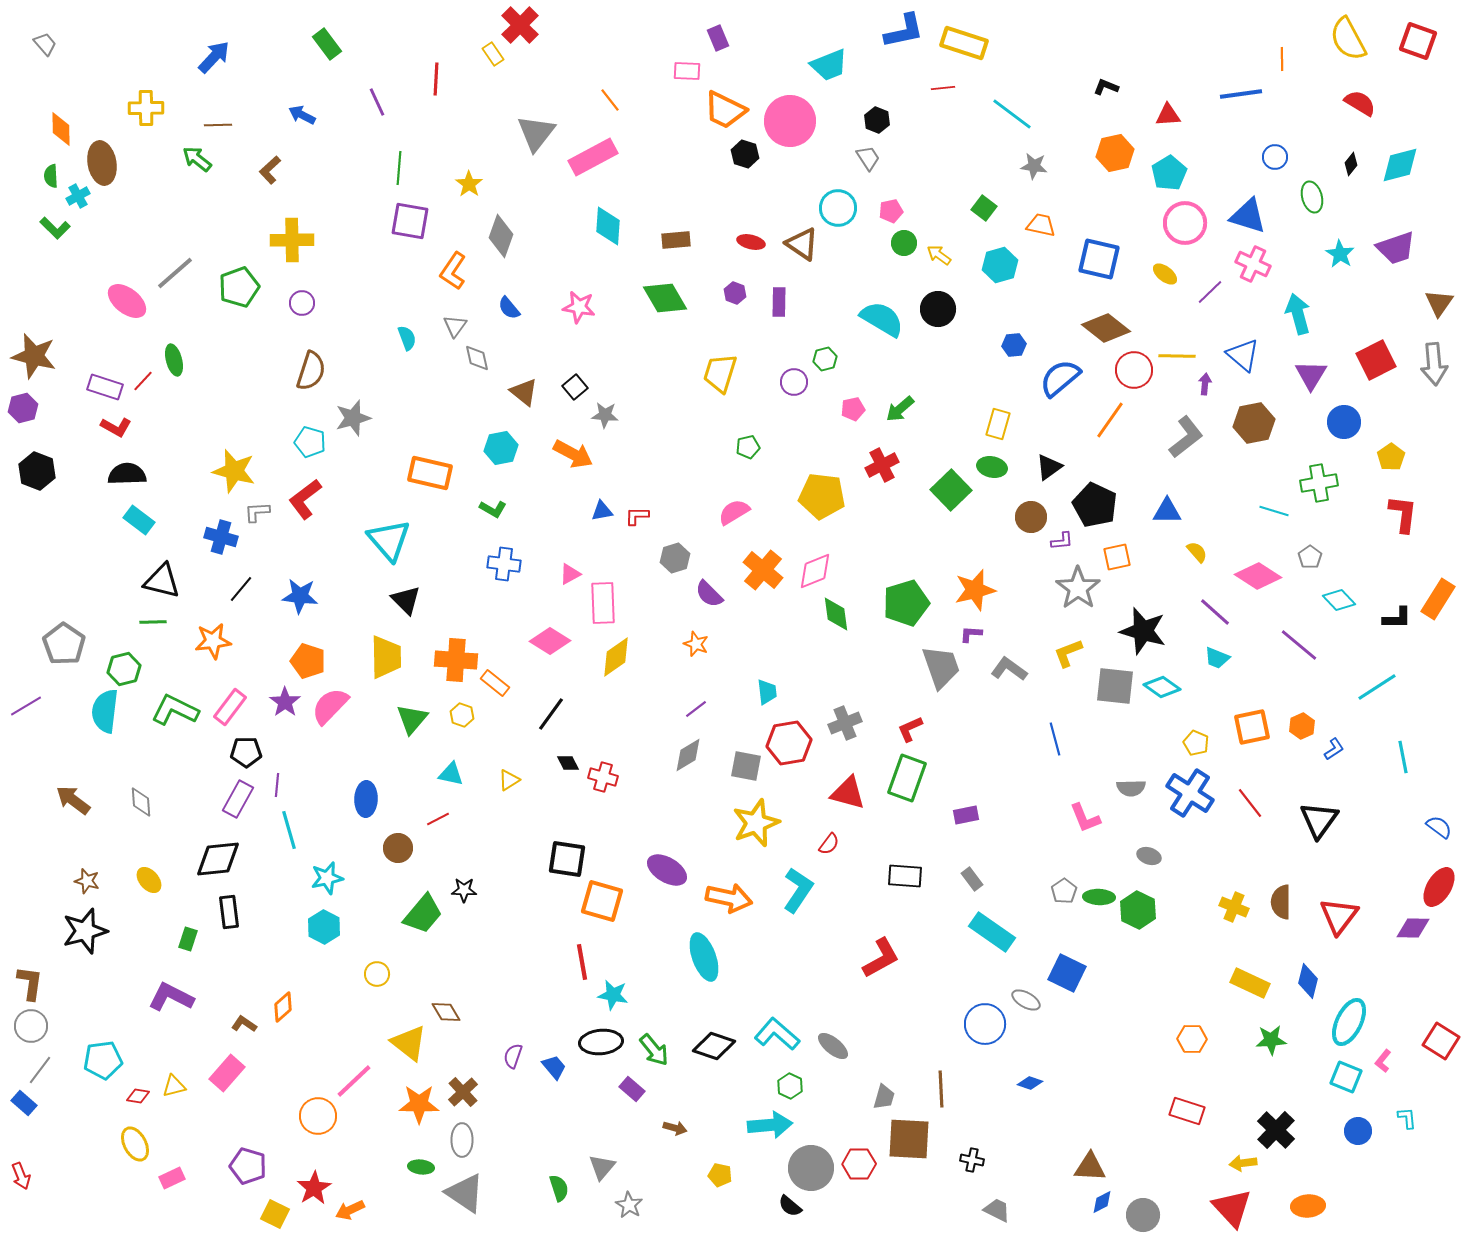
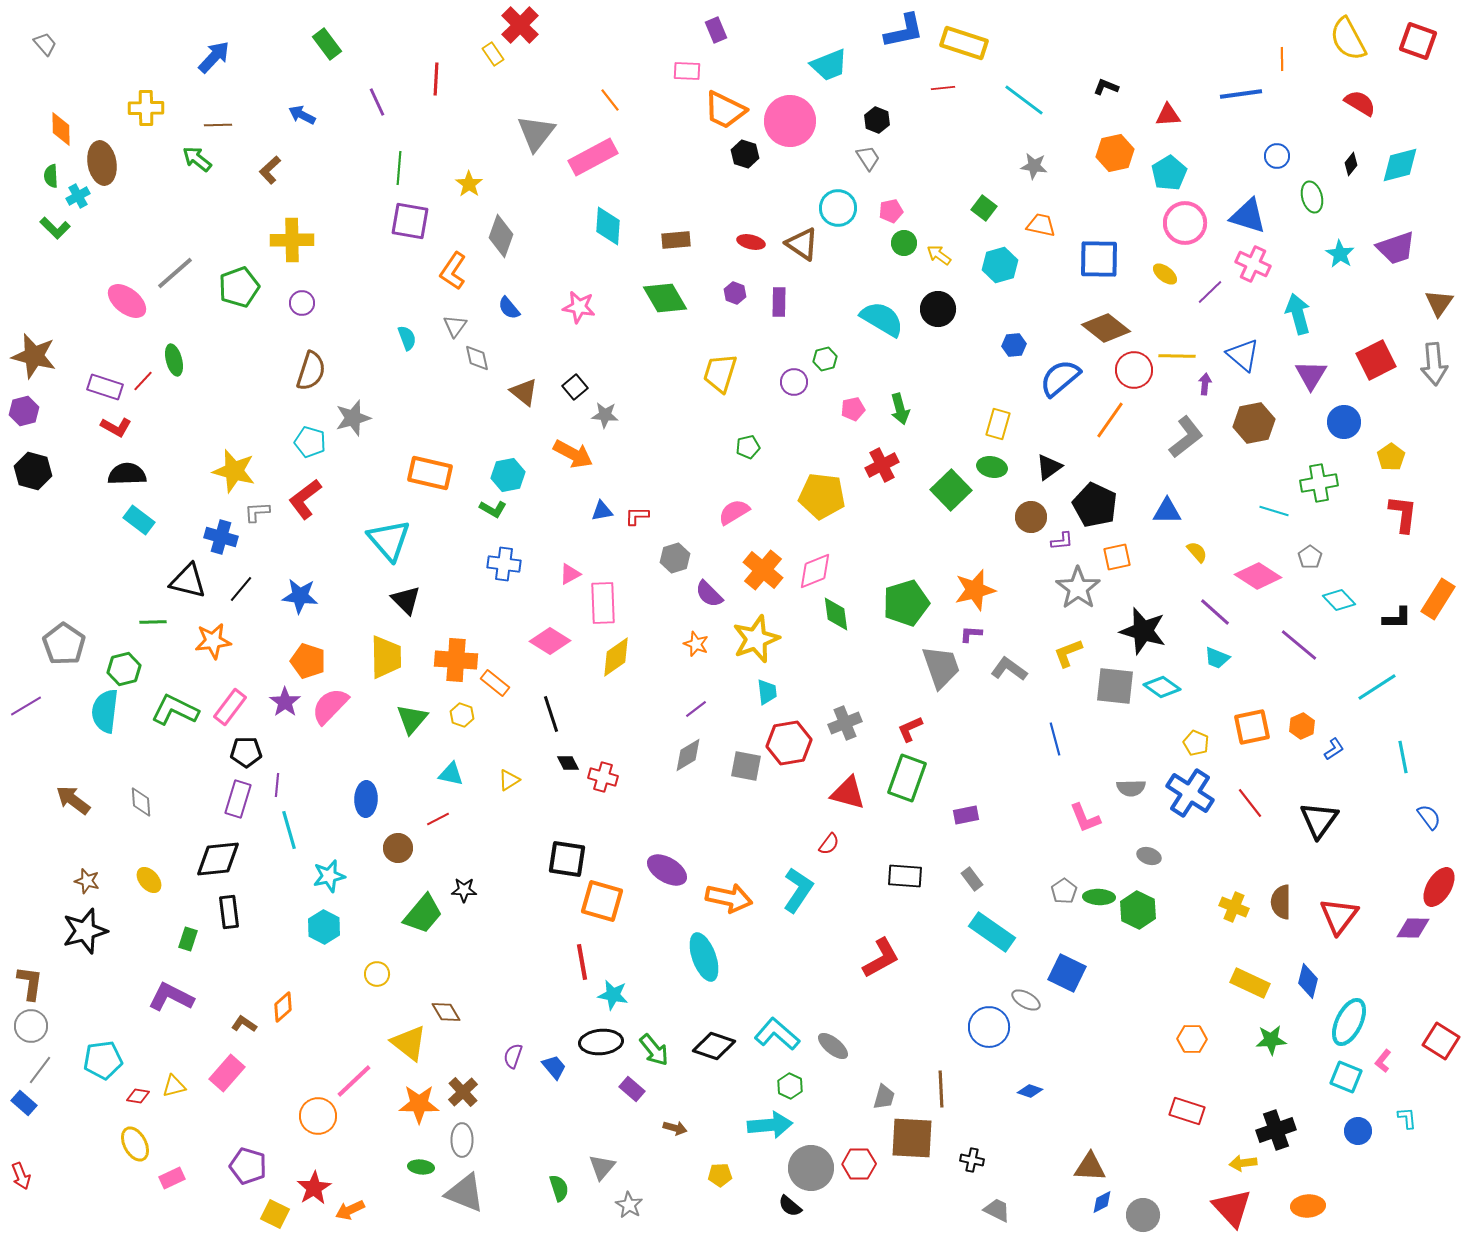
purple rectangle at (718, 38): moved 2 px left, 8 px up
cyan line at (1012, 114): moved 12 px right, 14 px up
blue circle at (1275, 157): moved 2 px right, 1 px up
blue square at (1099, 259): rotated 12 degrees counterclockwise
purple hexagon at (23, 408): moved 1 px right, 3 px down
green arrow at (900, 409): rotated 64 degrees counterclockwise
cyan hexagon at (501, 448): moved 7 px right, 27 px down
black hexagon at (37, 471): moved 4 px left; rotated 6 degrees counterclockwise
black triangle at (162, 581): moved 26 px right
black line at (551, 714): rotated 54 degrees counterclockwise
purple rectangle at (238, 799): rotated 12 degrees counterclockwise
yellow star at (756, 823): moved 184 px up
blue semicircle at (1439, 827): moved 10 px left, 10 px up; rotated 16 degrees clockwise
cyan star at (327, 878): moved 2 px right, 2 px up
blue circle at (985, 1024): moved 4 px right, 3 px down
blue diamond at (1030, 1083): moved 8 px down
black cross at (1276, 1130): rotated 27 degrees clockwise
brown square at (909, 1139): moved 3 px right, 1 px up
yellow pentagon at (720, 1175): rotated 15 degrees counterclockwise
gray triangle at (465, 1193): rotated 12 degrees counterclockwise
